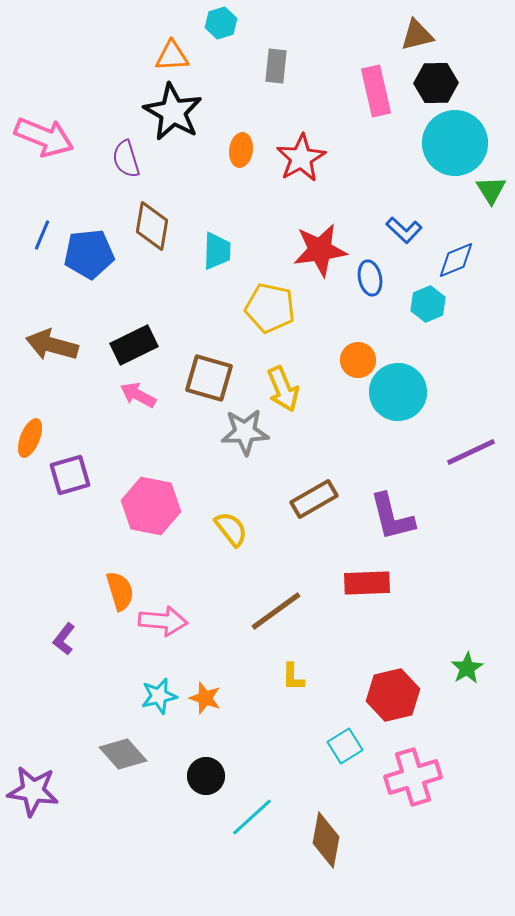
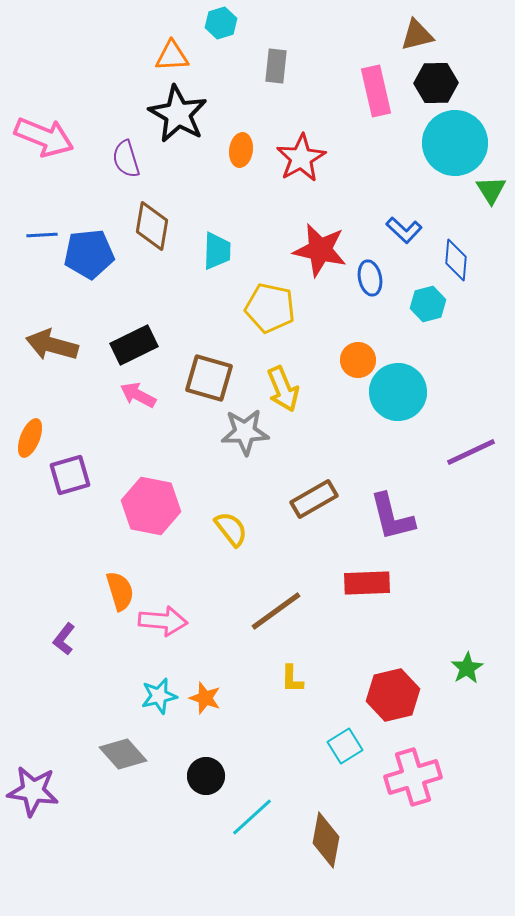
black star at (173, 112): moved 5 px right, 2 px down
blue line at (42, 235): rotated 64 degrees clockwise
red star at (320, 250): rotated 20 degrees clockwise
blue diamond at (456, 260): rotated 63 degrees counterclockwise
cyan hexagon at (428, 304): rotated 8 degrees clockwise
yellow L-shape at (293, 677): moved 1 px left, 2 px down
